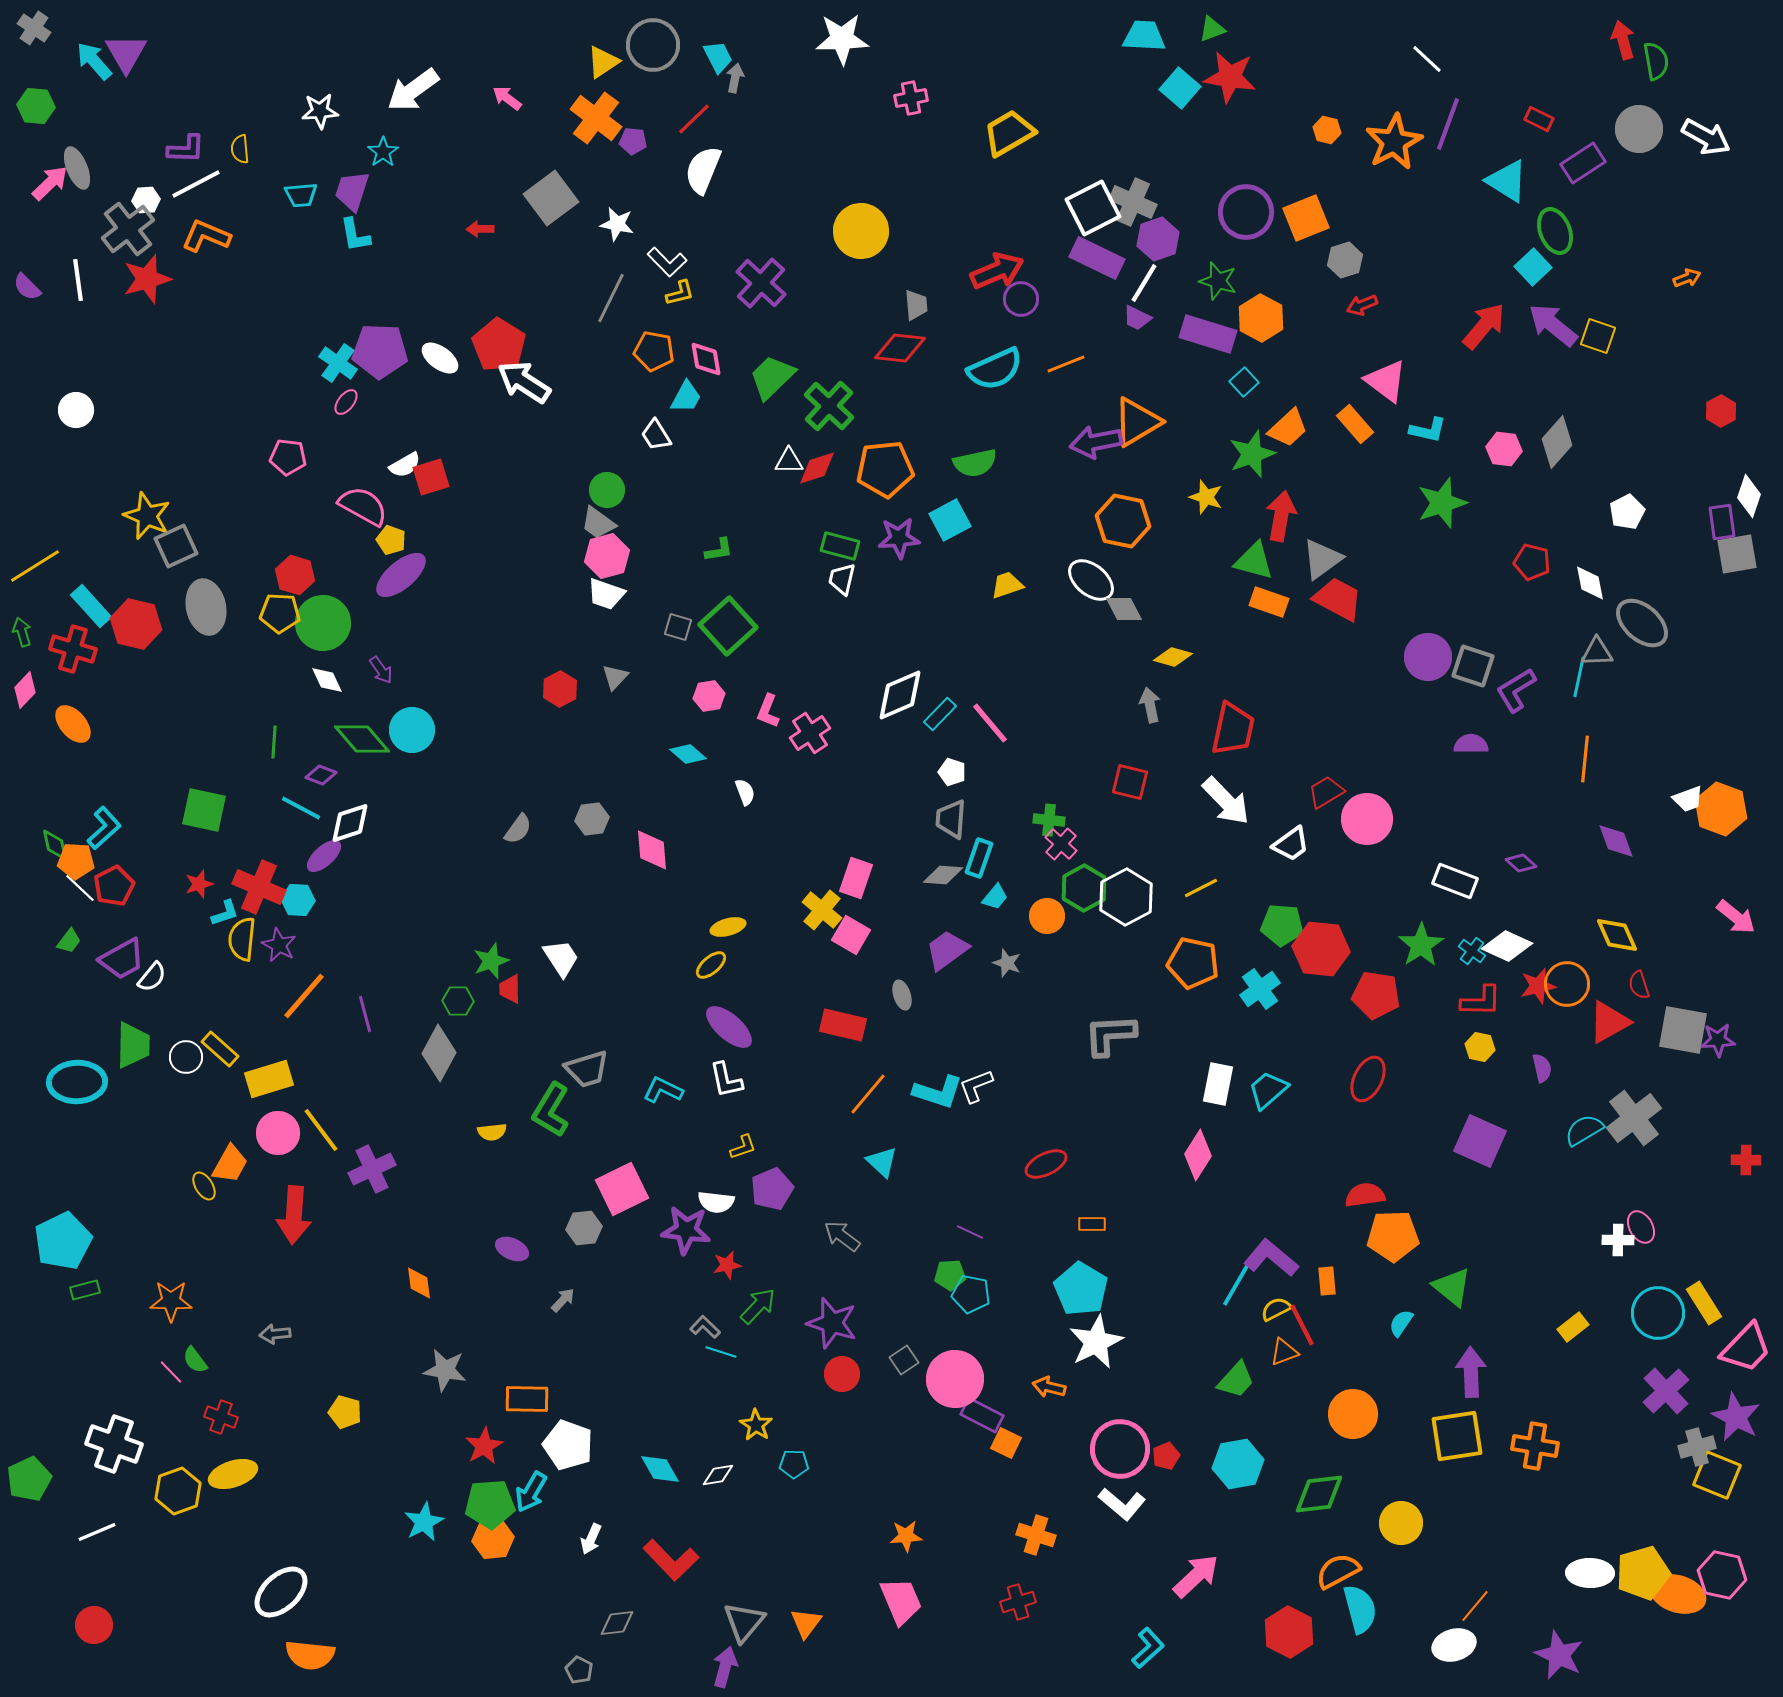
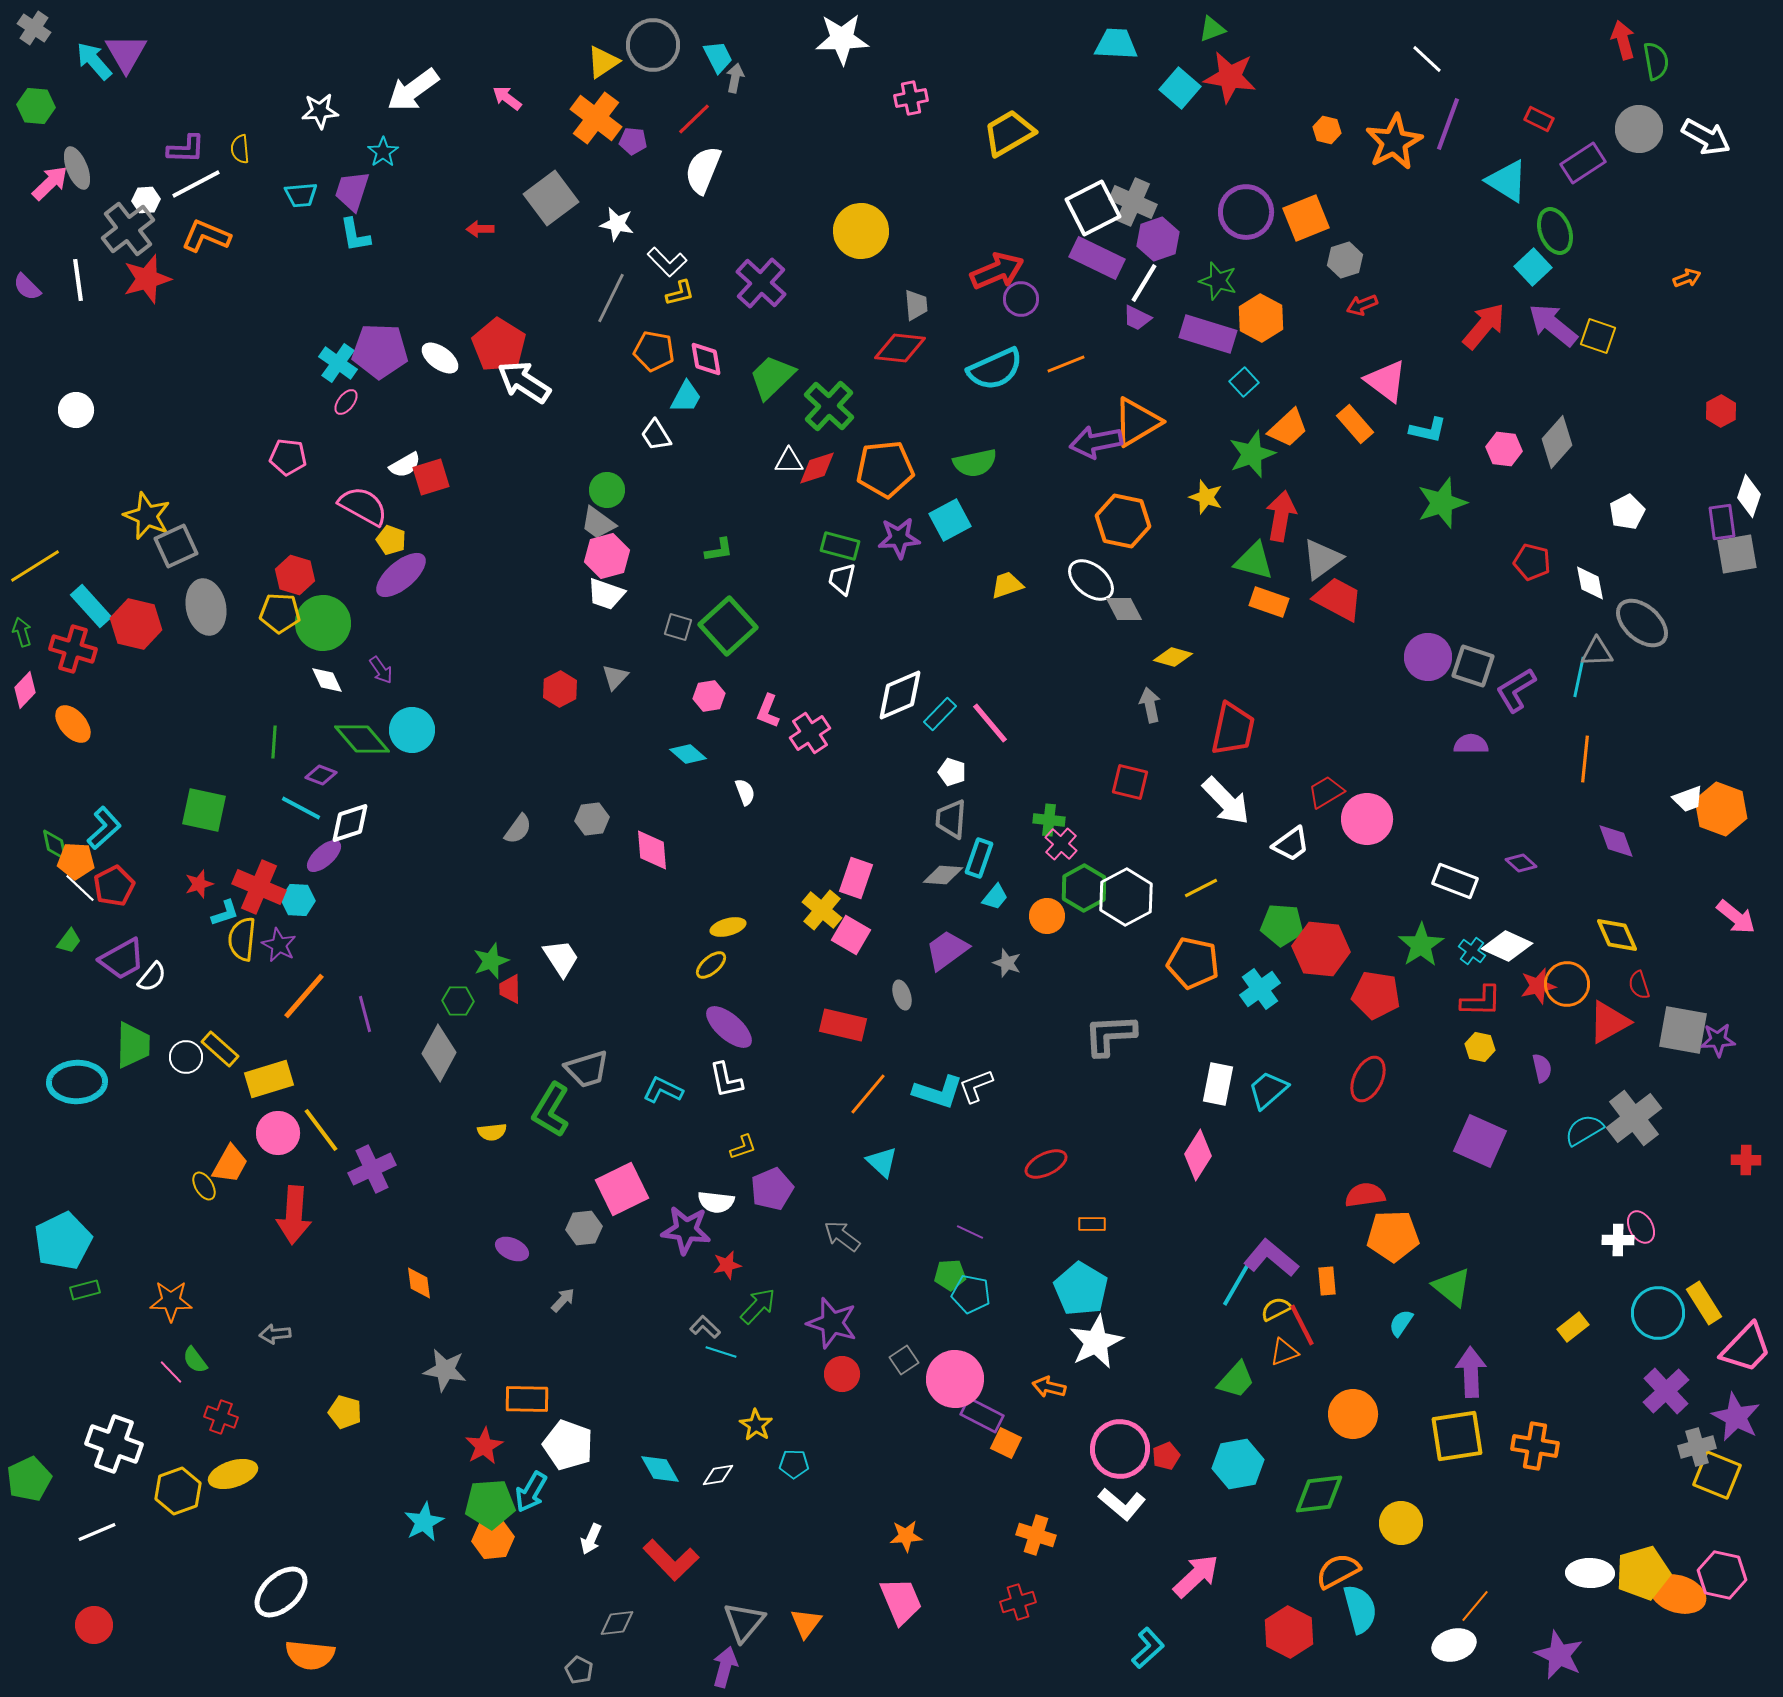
cyan trapezoid at (1144, 36): moved 28 px left, 8 px down
